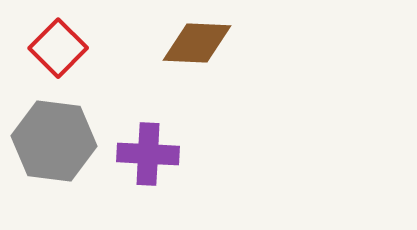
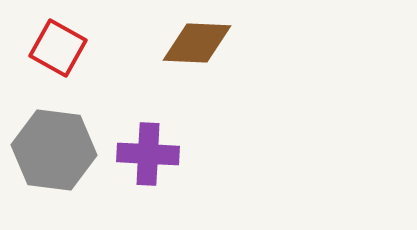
red square: rotated 16 degrees counterclockwise
gray hexagon: moved 9 px down
